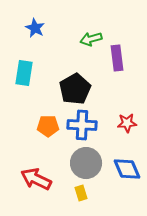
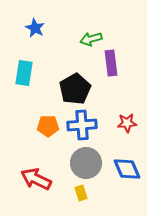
purple rectangle: moved 6 px left, 5 px down
blue cross: rotated 8 degrees counterclockwise
